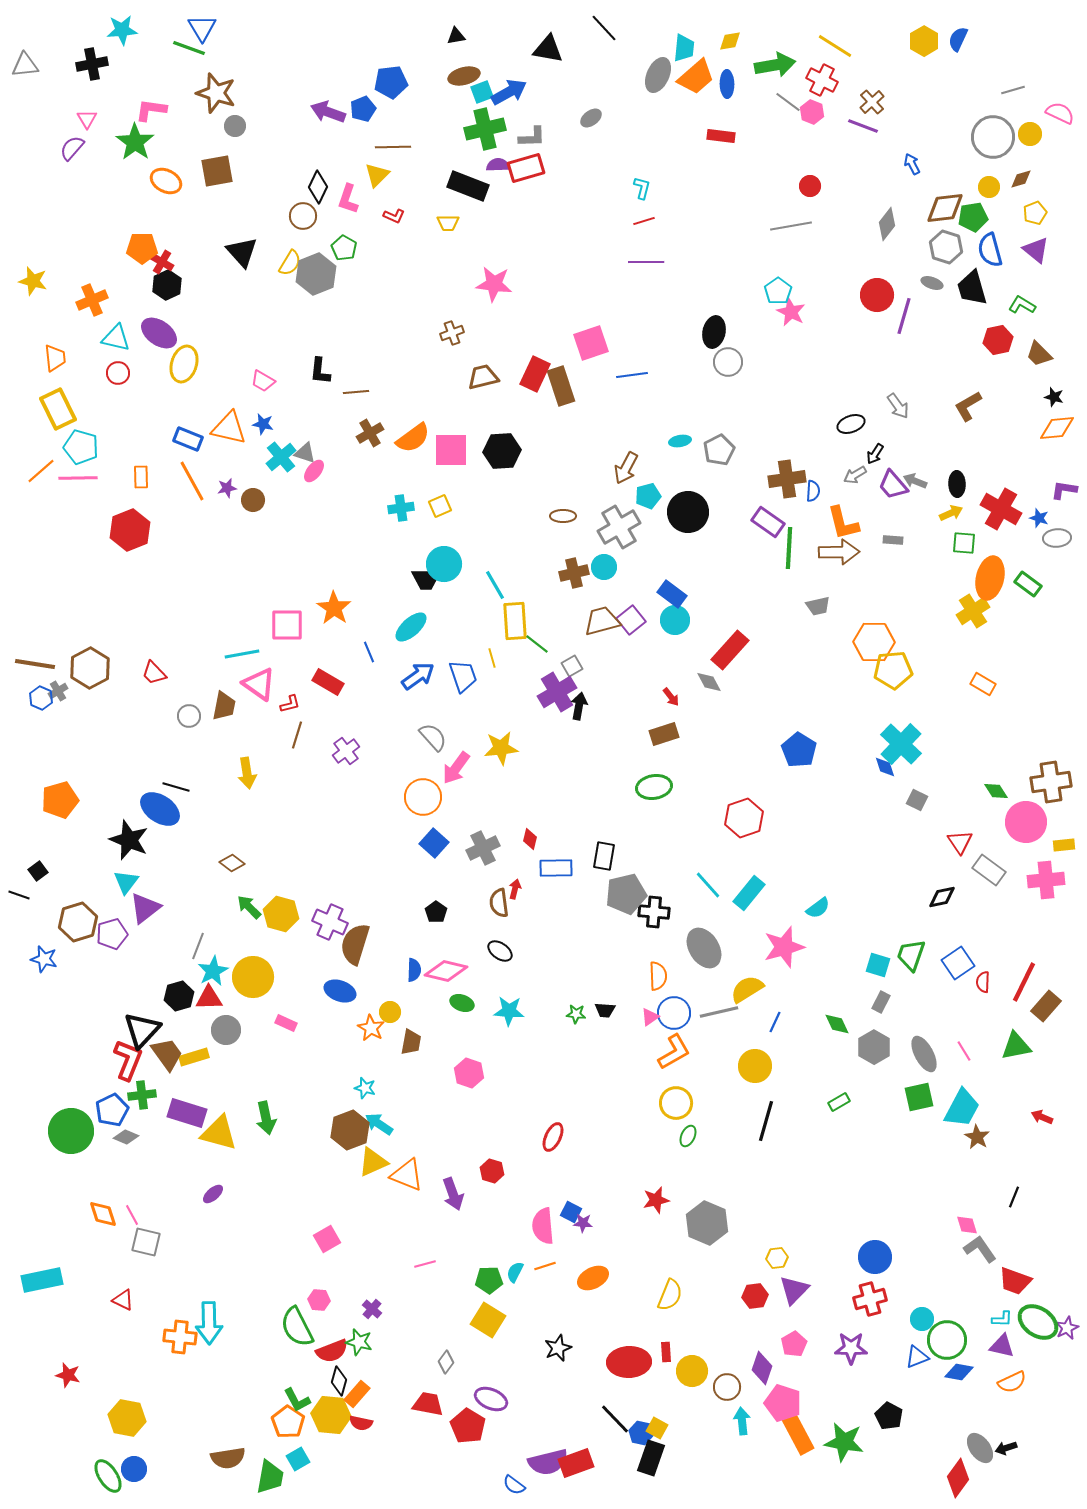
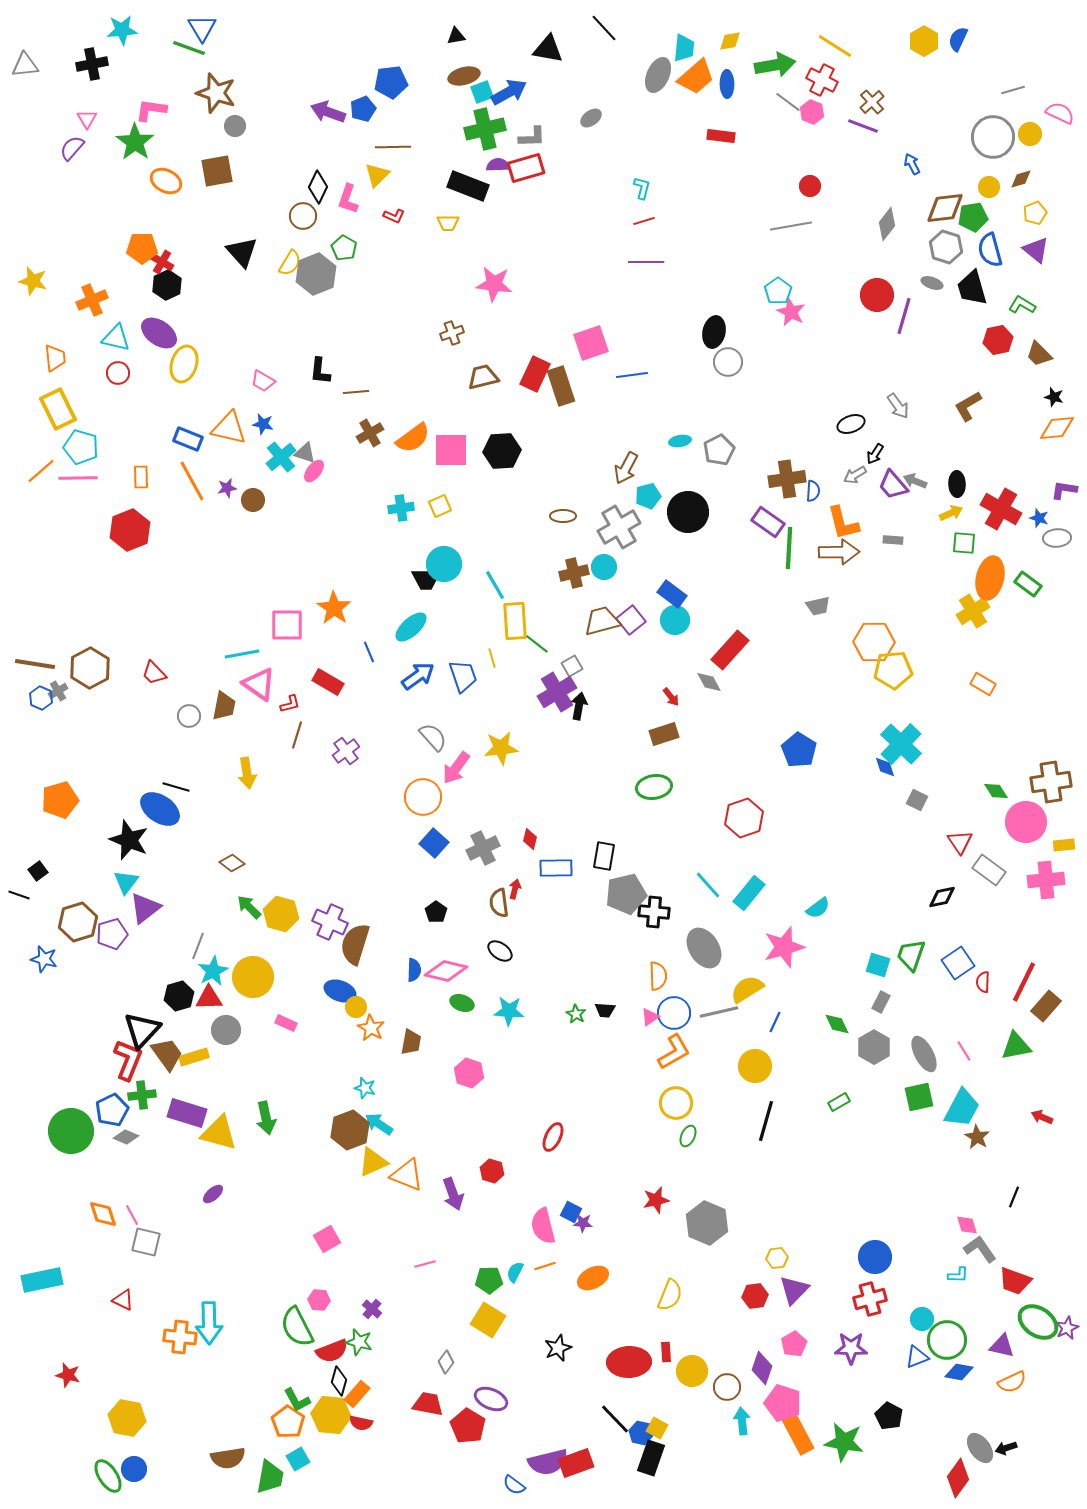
yellow circle at (390, 1012): moved 34 px left, 5 px up
green star at (576, 1014): rotated 24 degrees clockwise
pink semicircle at (543, 1226): rotated 9 degrees counterclockwise
cyan L-shape at (1002, 1319): moved 44 px left, 44 px up
